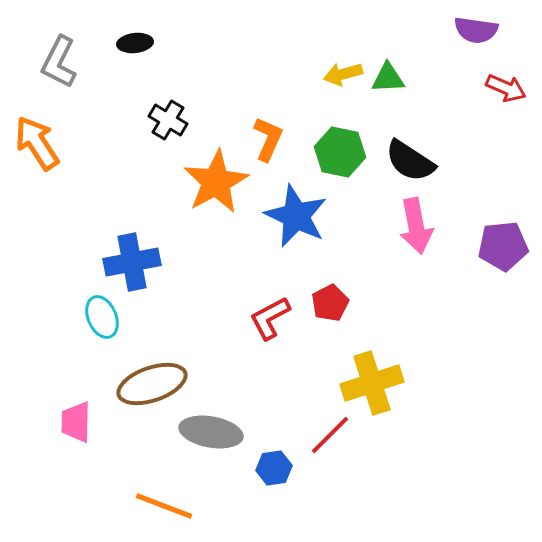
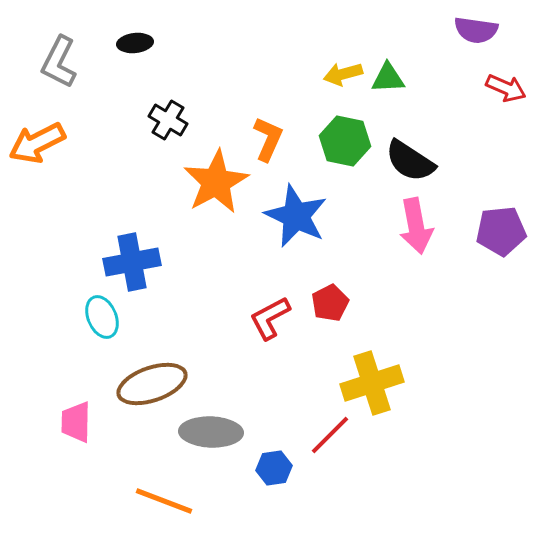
orange arrow: rotated 84 degrees counterclockwise
green hexagon: moved 5 px right, 11 px up
purple pentagon: moved 2 px left, 15 px up
gray ellipse: rotated 8 degrees counterclockwise
orange line: moved 5 px up
